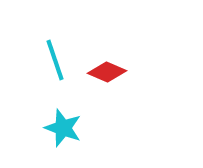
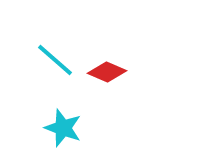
cyan line: rotated 30 degrees counterclockwise
